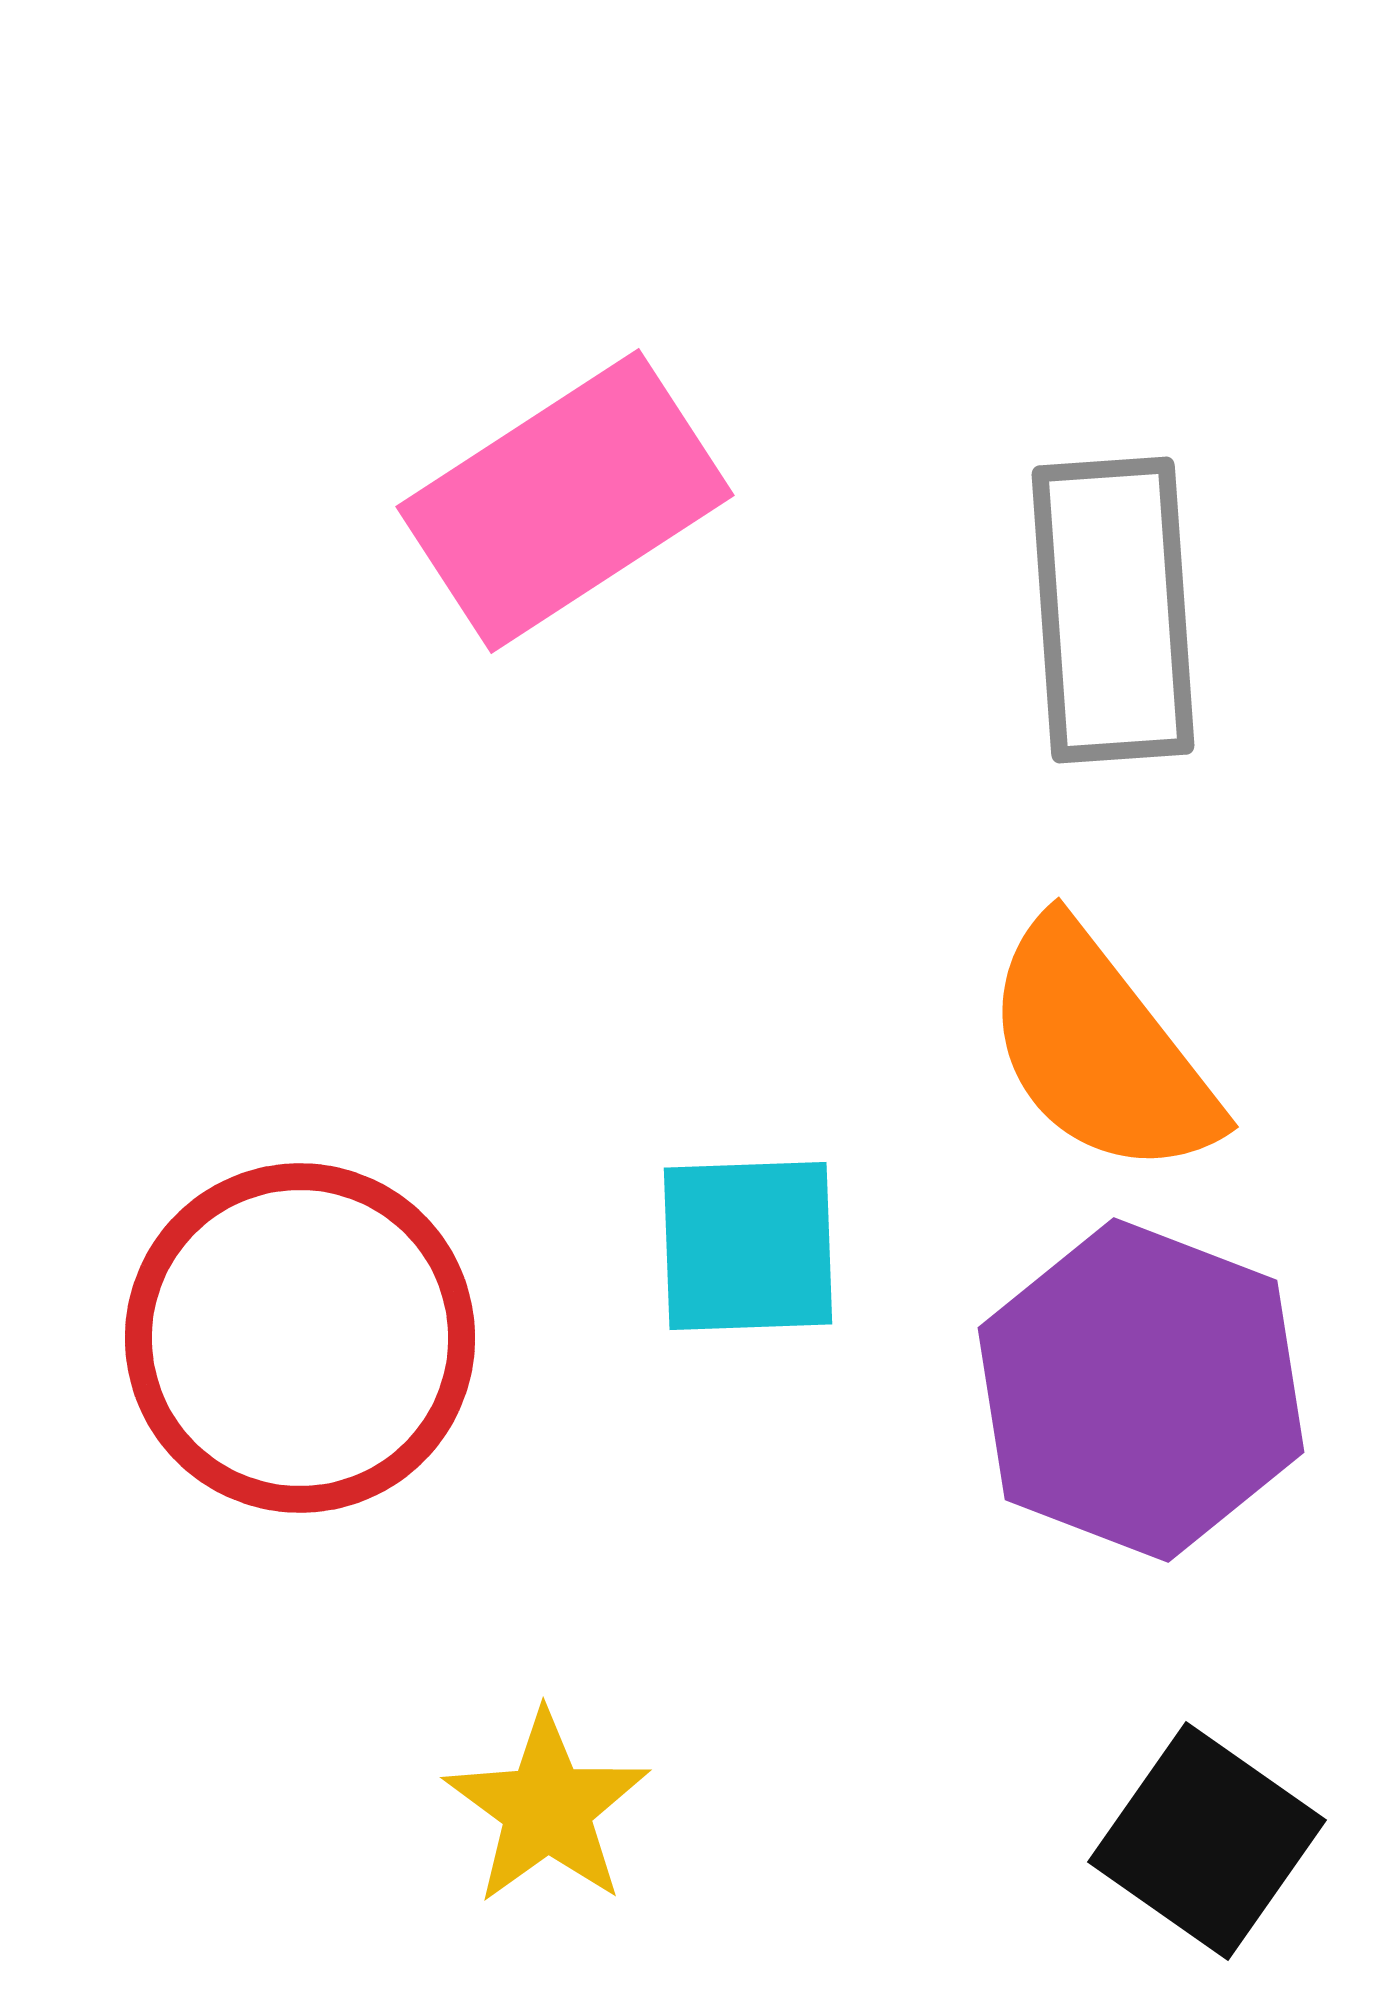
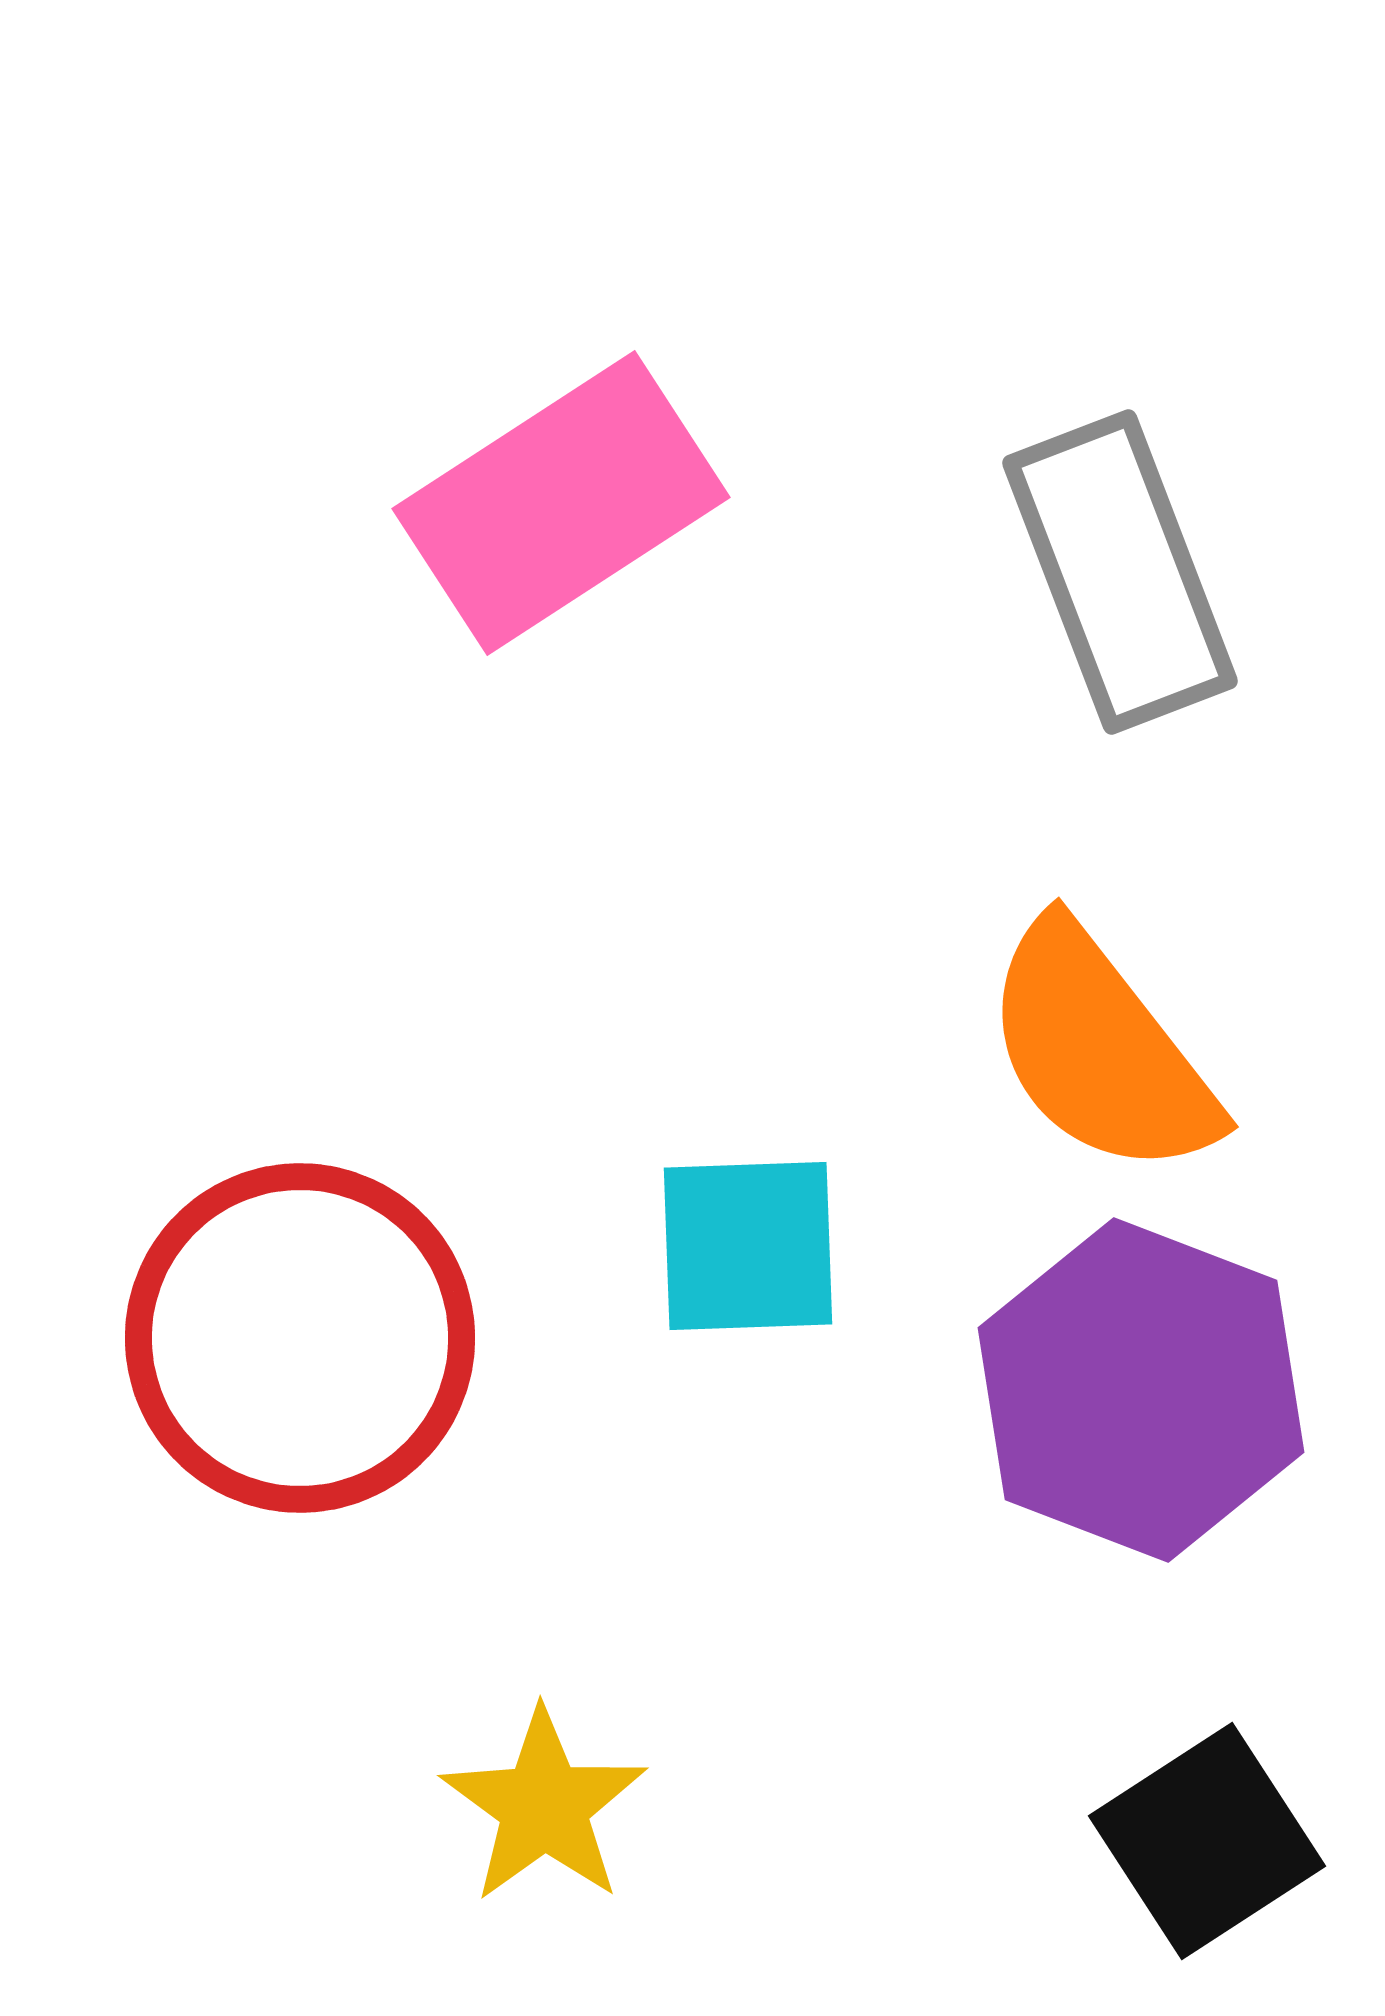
pink rectangle: moved 4 px left, 2 px down
gray rectangle: moved 7 px right, 38 px up; rotated 17 degrees counterclockwise
yellow star: moved 3 px left, 2 px up
black square: rotated 22 degrees clockwise
